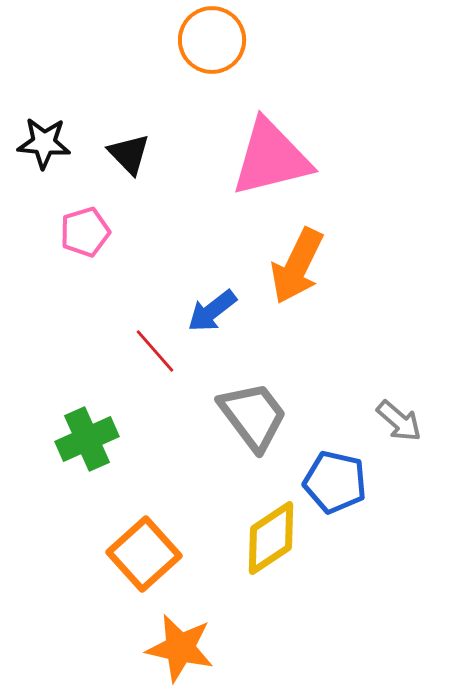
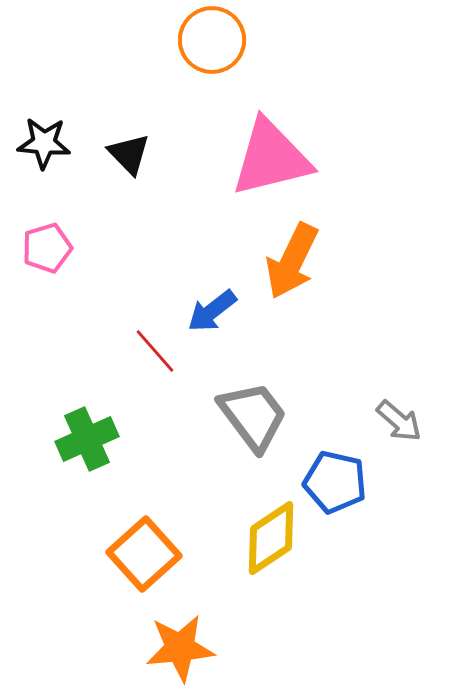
pink pentagon: moved 38 px left, 16 px down
orange arrow: moved 5 px left, 5 px up
orange star: rotated 18 degrees counterclockwise
